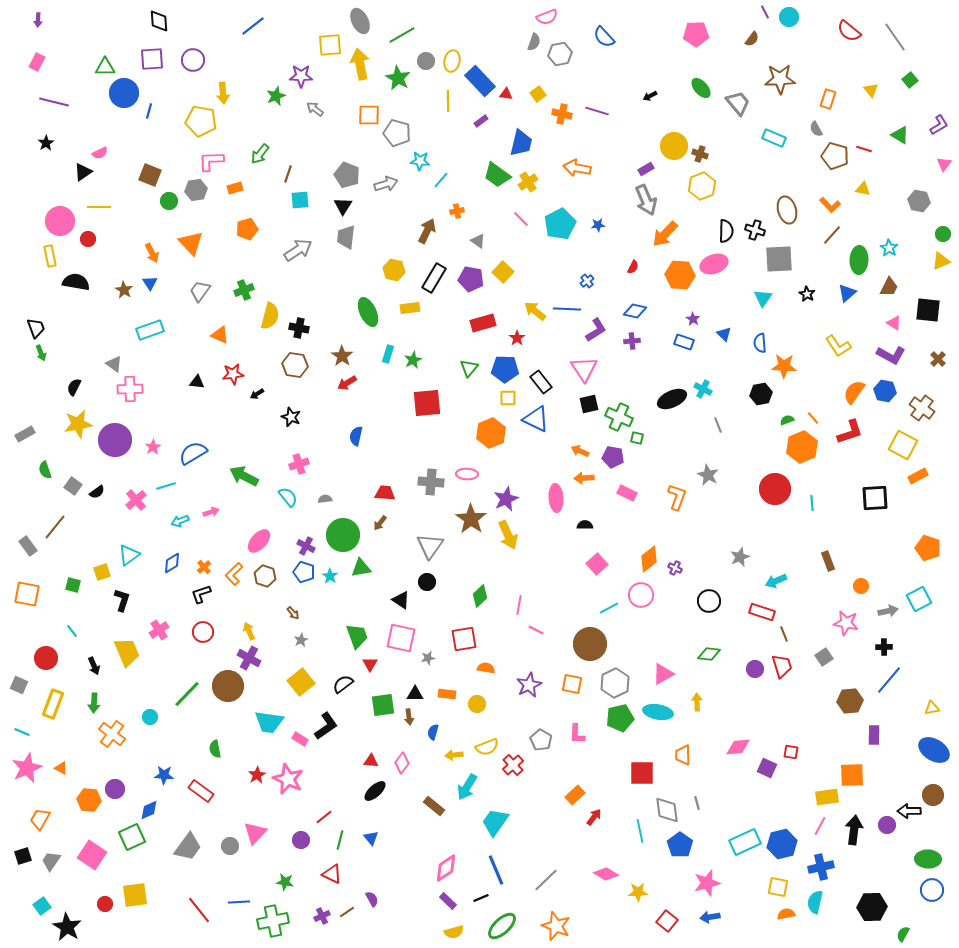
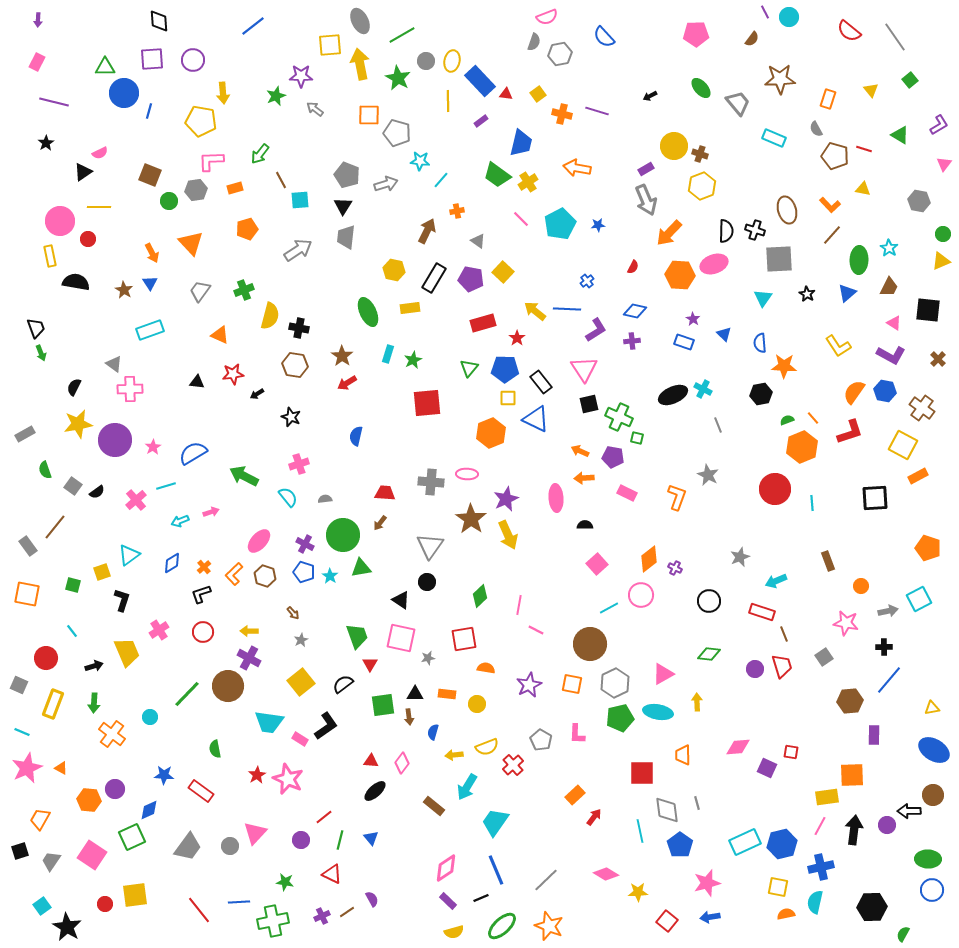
brown line at (288, 174): moved 7 px left, 6 px down; rotated 48 degrees counterclockwise
orange arrow at (665, 234): moved 4 px right, 1 px up
black ellipse at (672, 399): moved 1 px right, 4 px up
purple cross at (306, 546): moved 1 px left, 2 px up
yellow arrow at (249, 631): rotated 66 degrees counterclockwise
black arrow at (94, 666): rotated 84 degrees counterclockwise
black square at (23, 856): moved 3 px left, 5 px up
orange star at (556, 926): moved 7 px left
